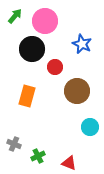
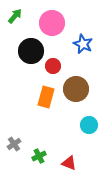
pink circle: moved 7 px right, 2 px down
blue star: moved 1 px right
black circle: moved 1 px left, 2 px down
red circle: moved 2 px left, 1 px up
brown circle: moved 1 px left, 2 px up
orange rectangle: moved 19 px right, 1 px down
cyan circle: moved 1 px left, 2 px up
gray cross: rotated 32 degrees clockwise
green cross: moved 1 px right
